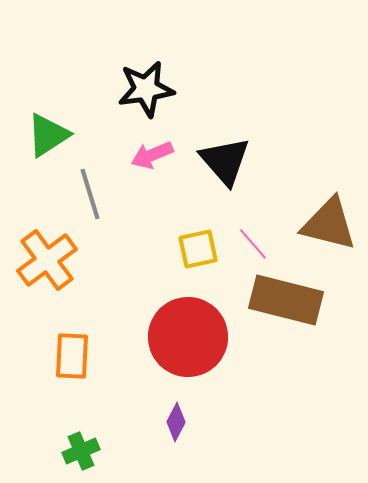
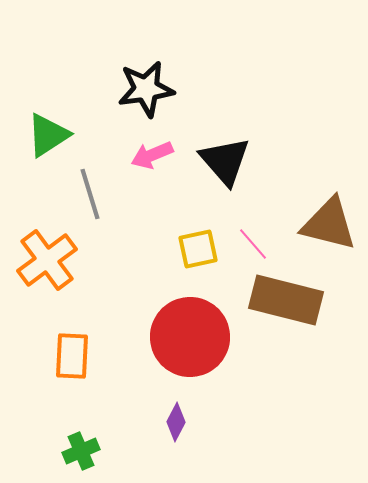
red circle: moved 2 px right
